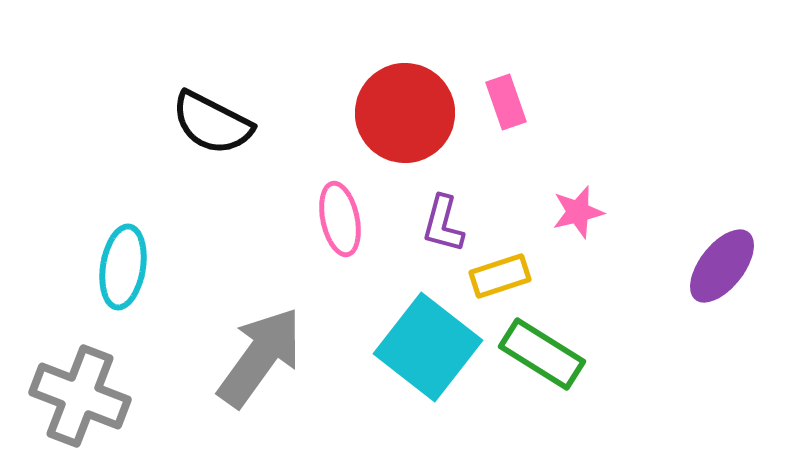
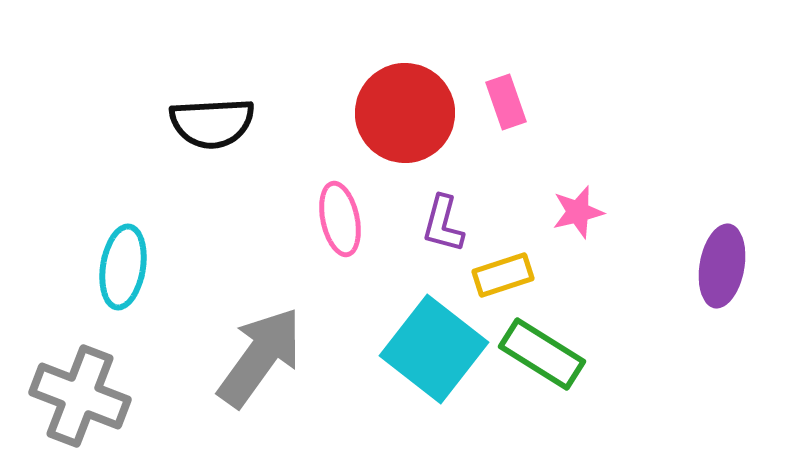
black semicircle: rotated 30 degrees counterclockwise
purple ellipse: rotated 28 degrees counterclockwise
yellow rectangle: moved 3 px right, 1 px up
cyan square: moved 6 px right, 2 px down
